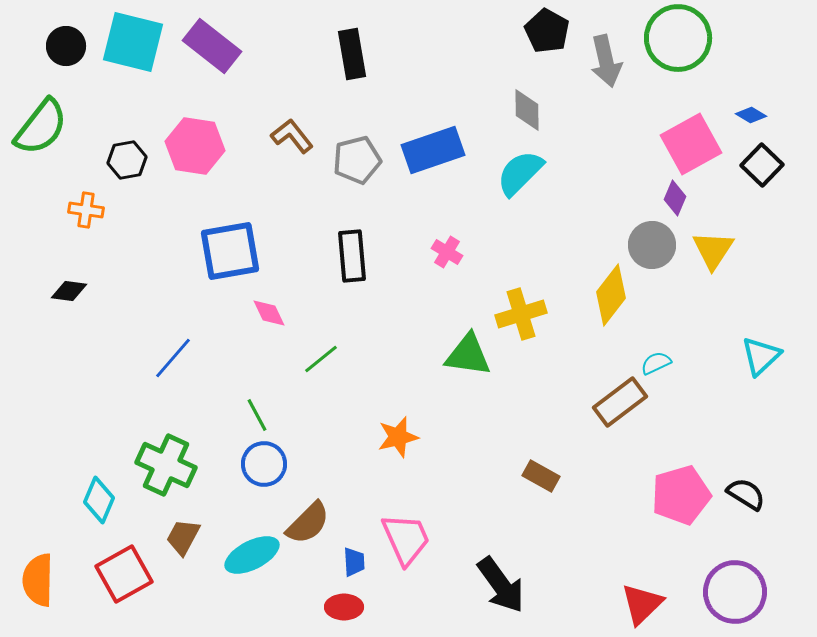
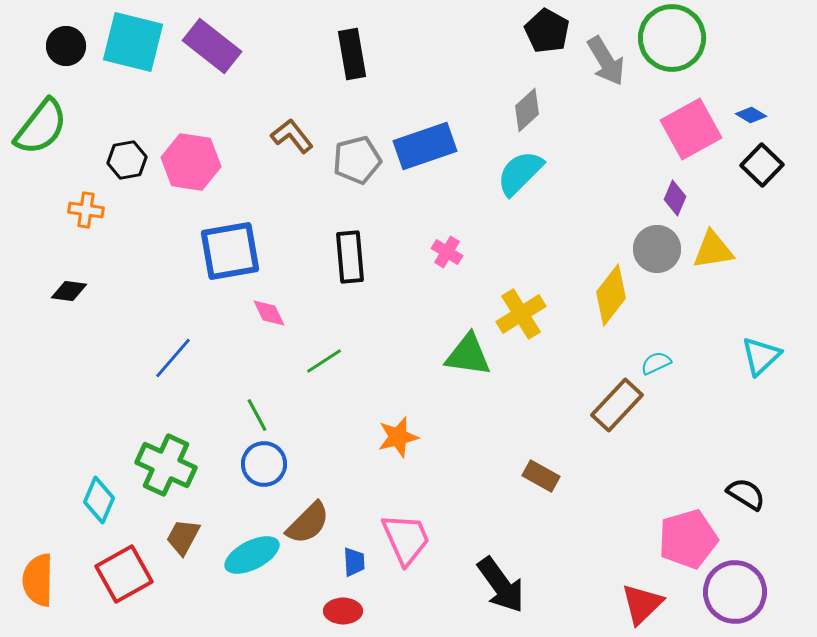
green circle at (678, 38): moved 6 px left
gray arrow at (606, 61): rotated 18 degrees counterclockwise
gray diamond at (527, 110): rotated 48 degrees clockwise
pink square at (691, 144): moved 15 px up
pink hexagon at (195, 146): moved 4 px left, 16 px down
blue rectangle at (433, 150): moved 8 px left, 4 px up
gray circle at (652, 245): moved 5 px right, 4 px down
yellow triangle at (713, 250): rotated 48 degrees clockwise
black rectangle at (352, 256): moved 2 px left, 1 px down
yellow cross at (521, 314): rotated 15 degrees counterclockwise
green line at (321, 359): moved 3 px right, 2 px down; rotated 6 degrees clockwise
brown rectangle at (620, 402): moved 3 px left, 3 px down; rotated 10 degrees counterclockwise
pink pentagon at (681, 495): moved 7 px right, 44 px down
red ellipse at (344, 607): moved 1 px left, 4 px down
